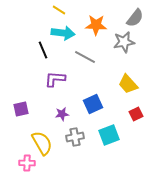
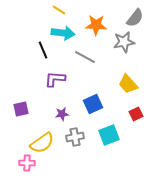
yellow semicircle: rotated 85 degrees clockwise
